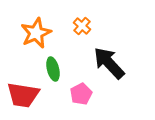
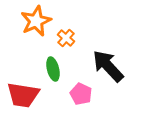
orange cross: moved 16 px left, 12 px down
orange star: moved 12 px up
black arrow: moved 1 px left, 3 px down
pink pentagon: rotated 20 degrees counterclockwise
